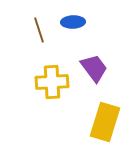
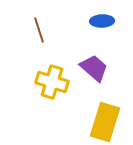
blue ellipse: moved 29 px right, 1 px up
purple trapezoid: rotated 12 degrees counterclockwise
yellow cross: rotated 20 degrees clockwise
